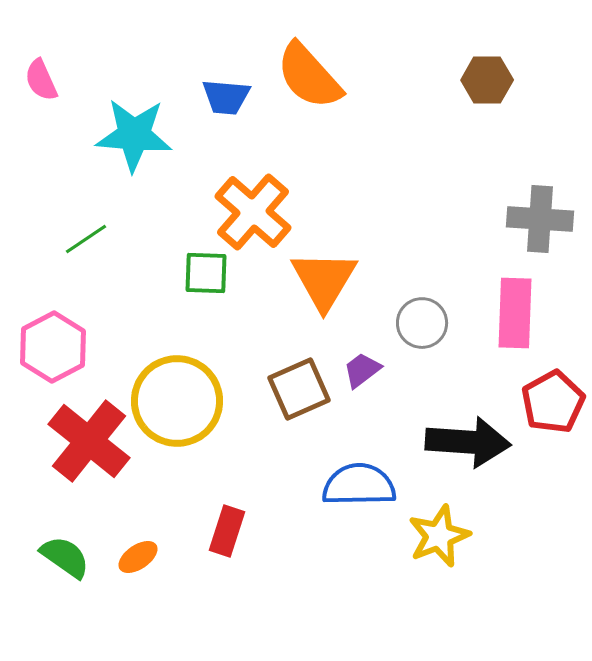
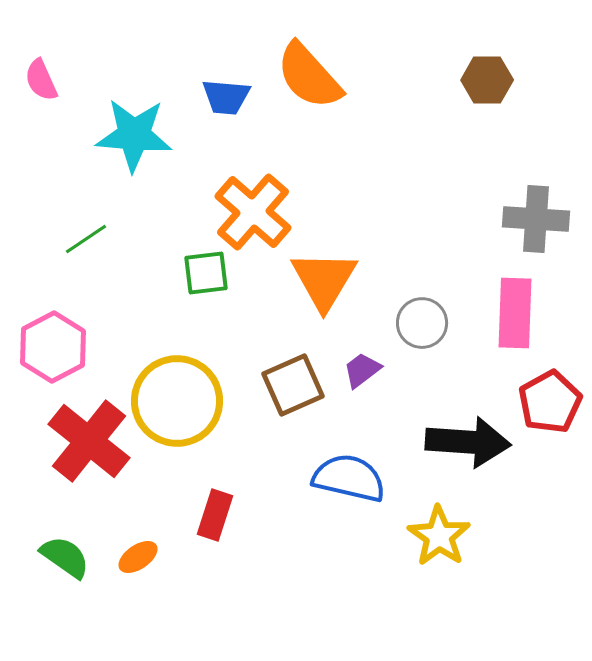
gray cross: moved 4 px left
green square: rotated 9 degrees counterclockwise
brown square: moved 6 px left, 4 px up
red pentagon: moved 3 px left
blue semicircle: moved 10 px left, 7 px up; rotated 14 degrees clockwise
red rectangle: moved 12 px left, 16 px up
yellow star: rotated 16 degrees counterclockwise
